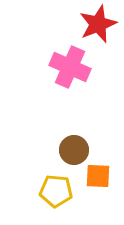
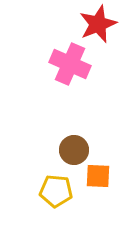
pink cross: moved 3 px up
